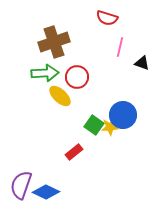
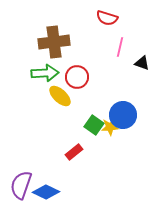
brown cross: rotated 12 degrees clockwise
